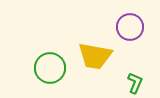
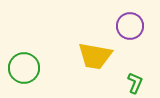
purple circle: moved 1 px up
green circle: moved 26 px left
